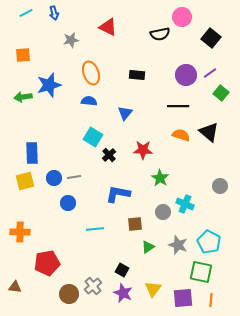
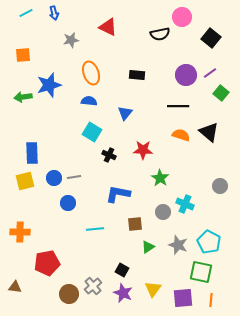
cyan square at (93, 137): moved 1 px left, 5 px up
black cross at (109, 155): rotated 24 degrees counterclockwise
